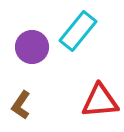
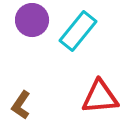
purple circle: moved 27 px up
red triangle: moved 4 px up
